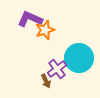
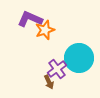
brown arrow: moved 3 px right, 1 px down
